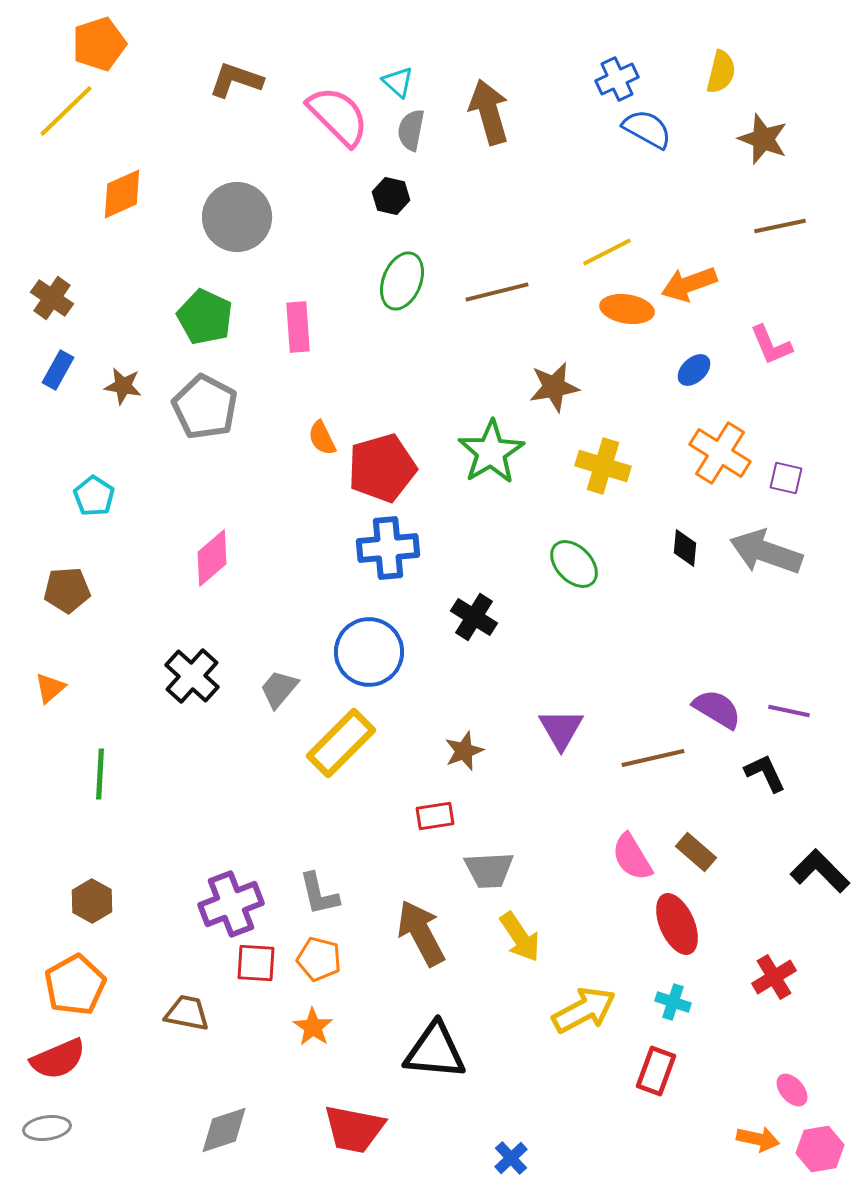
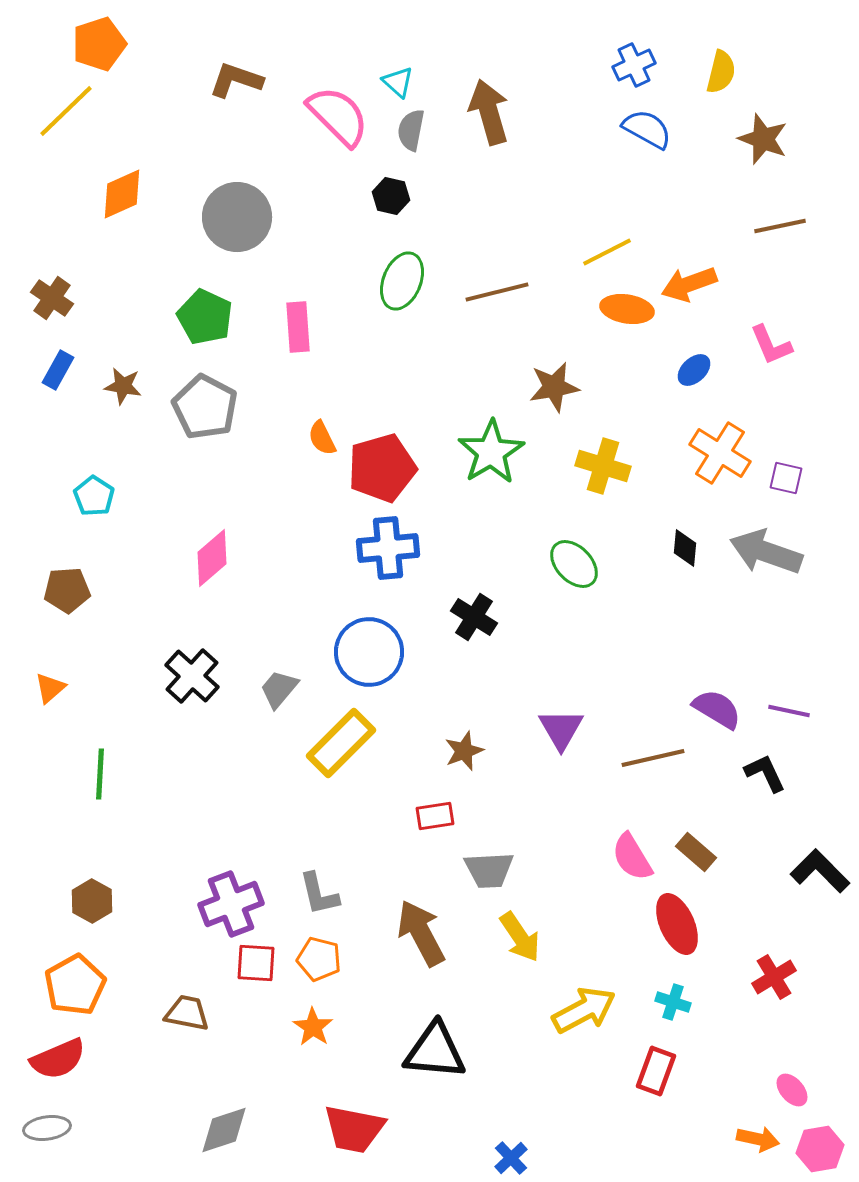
blue cross at (617, 79): moved 17 px right, 14 px up
